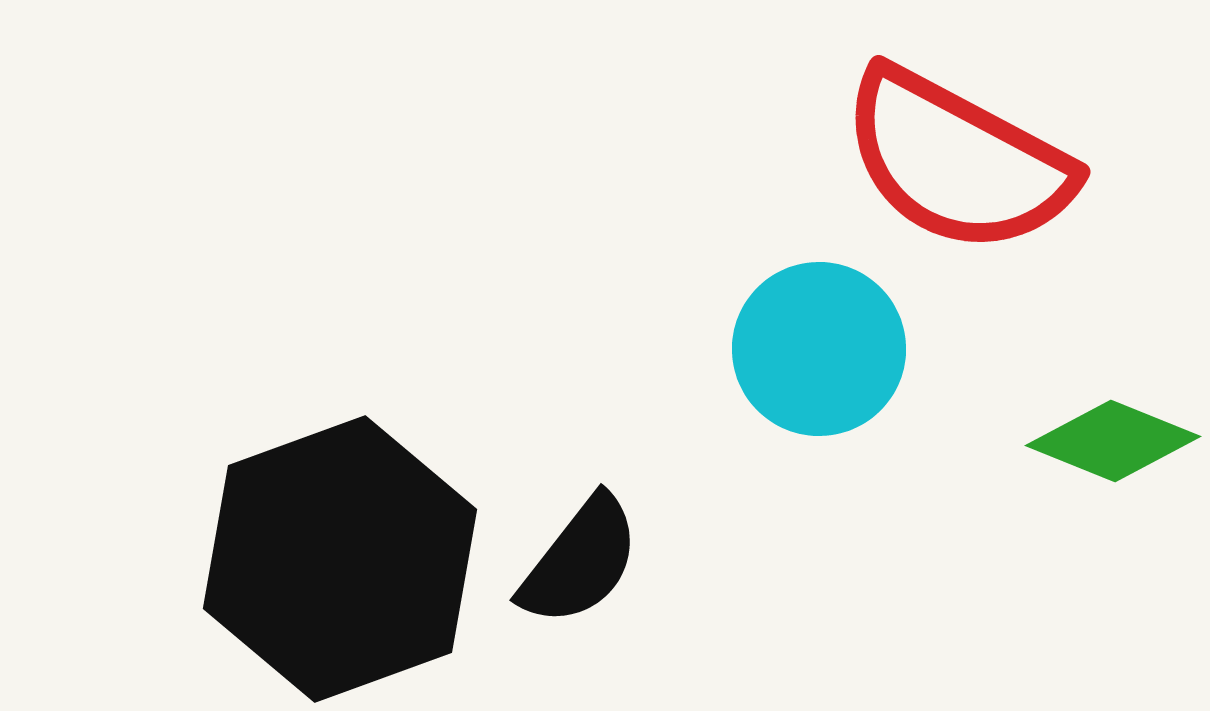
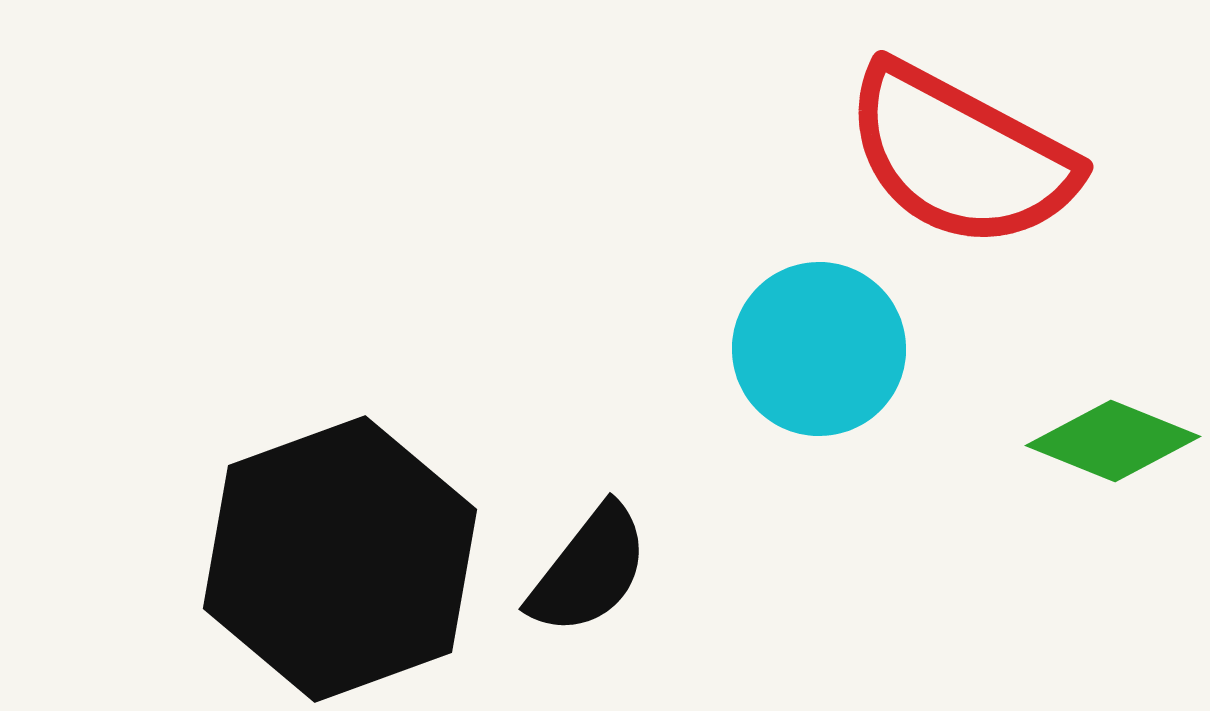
red semicircle: moved 3 px right, 5 px up
black semicircle: moved 9 px right, 9 px down
